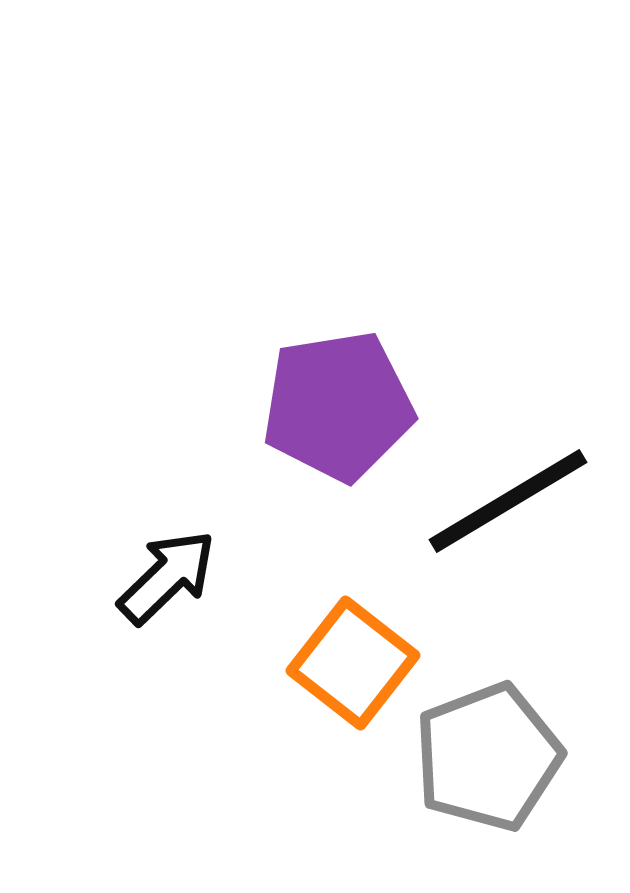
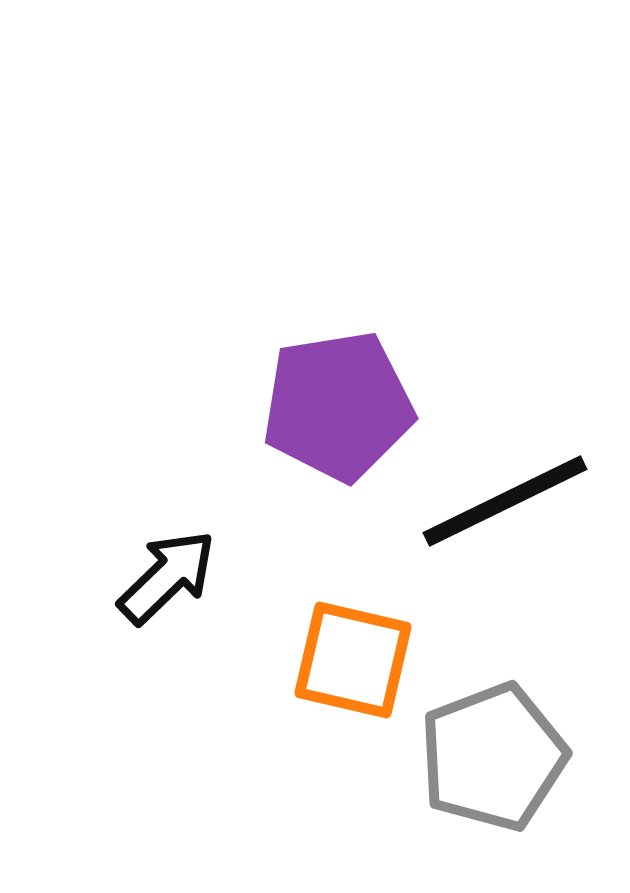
black line: moved 3 px left; rotated 5 degrees clockwise
orange square: moved 3 px up; rotated 25 degrees counterclockwise
gray pentagon: moved 5 px right
